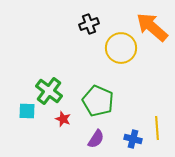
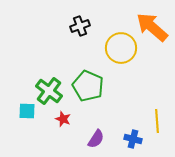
black cross: moved 9 px left, 2 px down
green pentagon: moved 10 px left, 15 px up
yellow line: moved 7 px up
